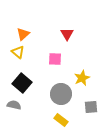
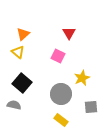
red triangle: moved 2 px right, 1 px up
pink square: moved 3 px right, 3 px up; rotated 24 degrees clockwise
